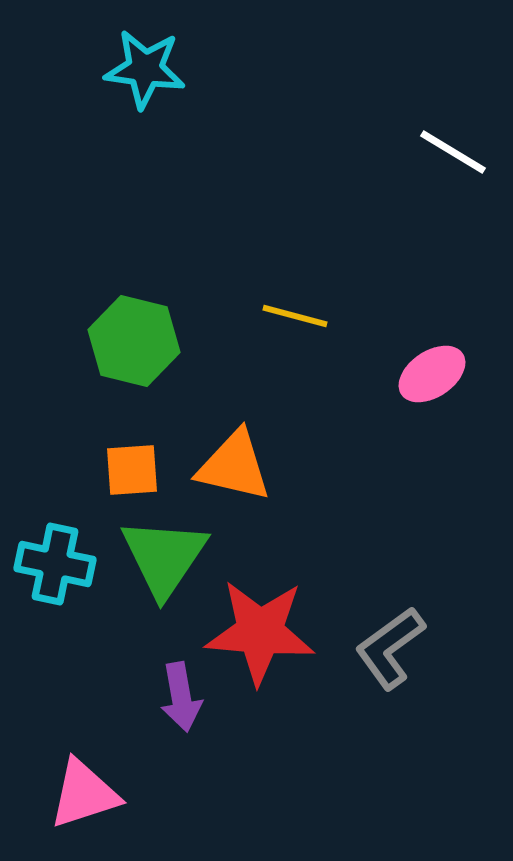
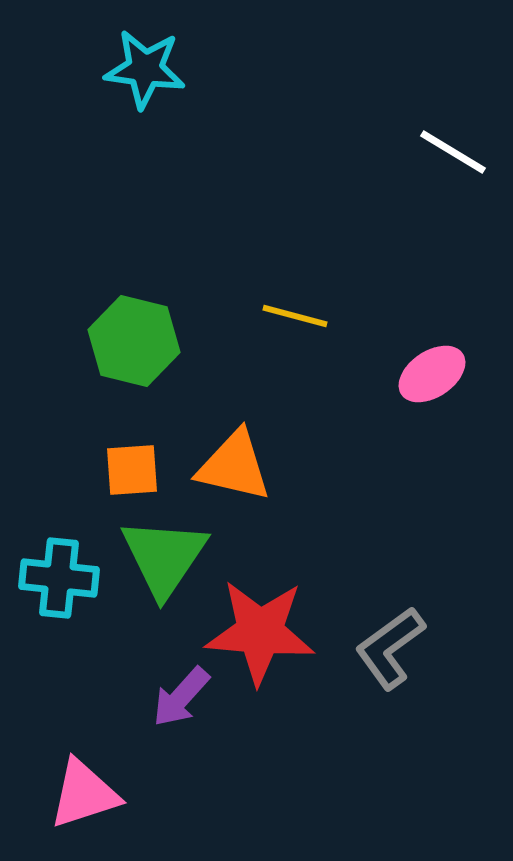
cyan cross: moved 4 px right, 14 px down; rotated 6 degrees counterclockwise
purple arrow: rotated 52 degrees clockwise
